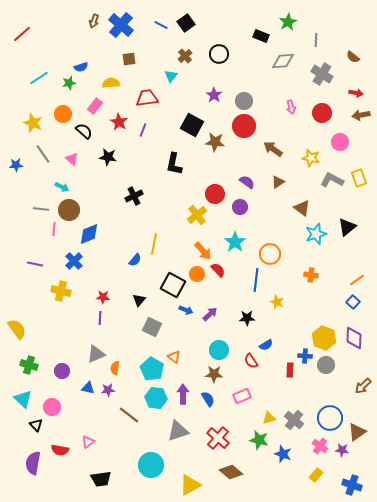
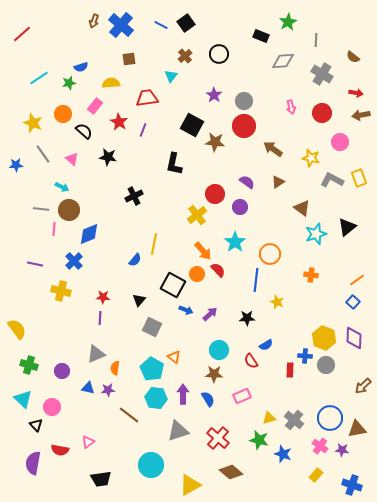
brown triangle at (357, 432): moved 3 px up; rotated 24 degrees clockwise
